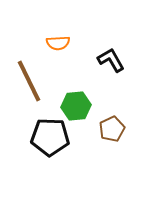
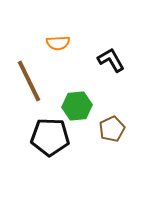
green hexagon: moved 1 px right
